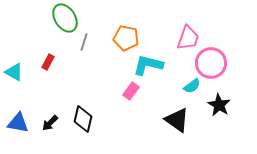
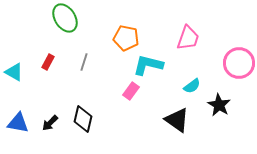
gray line: moved 20 px down
pink circle: moved 28 px right
